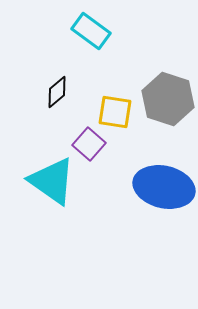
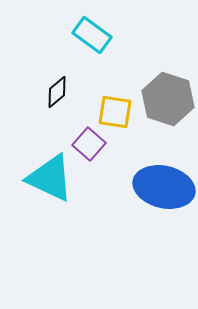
cyan rectangle: moved 1 px right, 4 px down
cyan triangle: moved 2 px left, 3 px up; rotated 10 degrees counterclockwise
